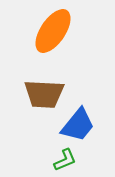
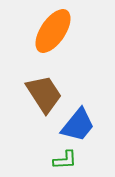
brown trapezoid: rotated 126 degrees counterclockwise
green L-shape: rotated 20 degrees clockwise
